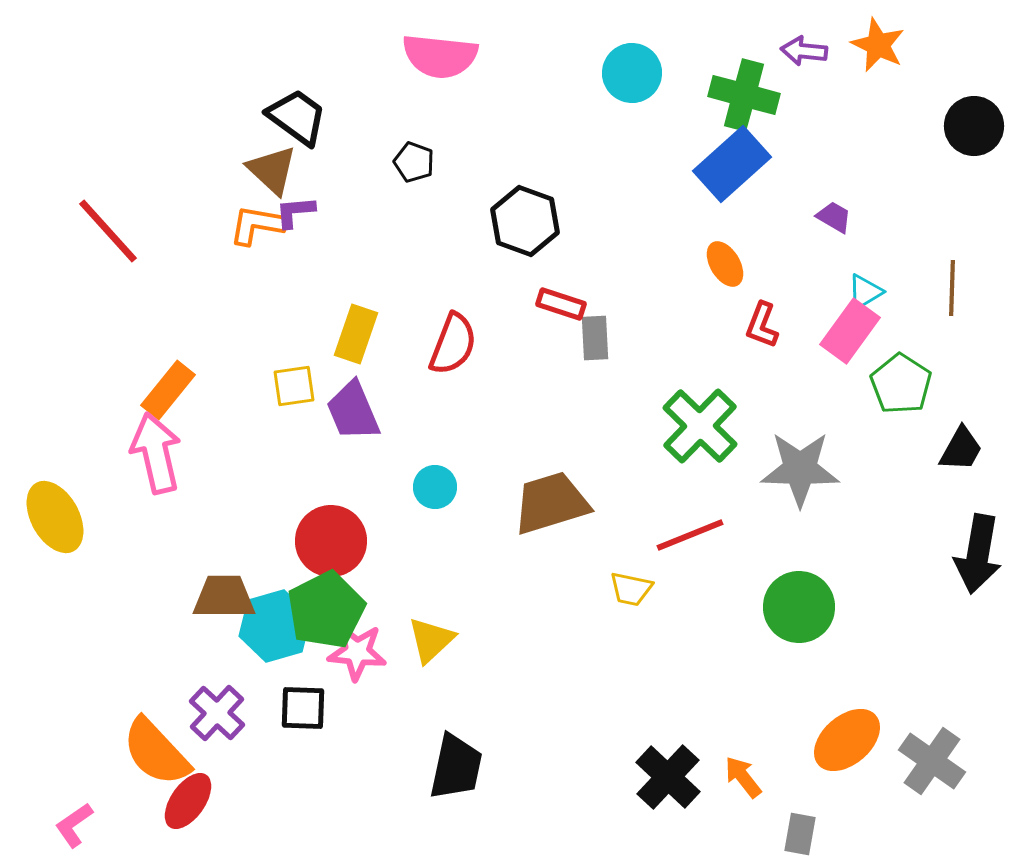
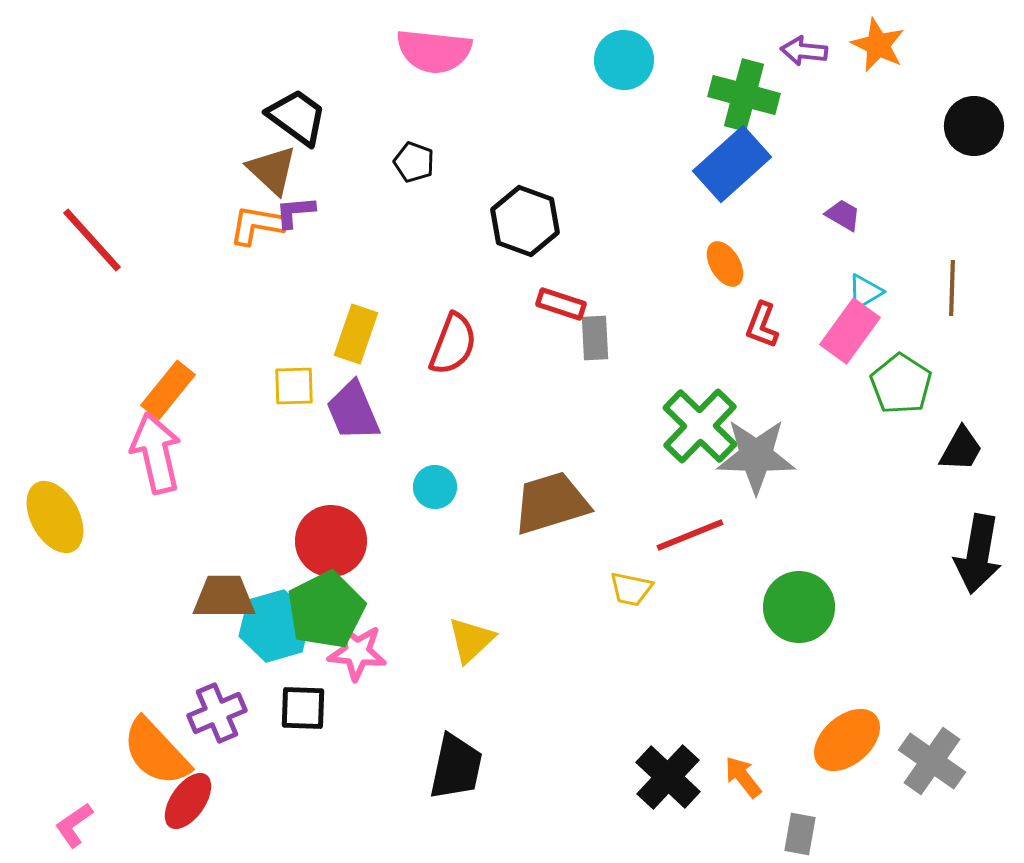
pink semicircle at (440, 56): moved 6 px left, 5 px up
cyan circle at (632, 73): moved 8 px left, 13 px up
purple trapezoid at (834, 217): moved 9 px right, 2 px up
red line at (108, 231): moved 16 px left, 9 px down
yellow square at (294, 386): rotated 6 degrees clockwise
gray star at (800, 469): moved 44 px left, 13 px up
yellow triangle at (431, 640): moved 40 px right
purple cross at (217, 713): rotated 24 degrees clockwise
